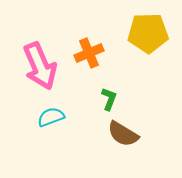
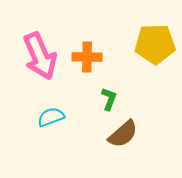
yellow pentagon: moved 7 px right, 11 px down
orange cross: moved 2 px left, 4 px down; rotated 24 degrees clockwise
pink arrow: moved 10 px up
brown semicircle: rotated 72 degrees counterclockwise
